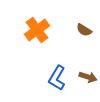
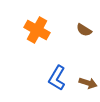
orange cross: rotated 25 degrees counterclockwise
brown arrow: moved 6 px down
